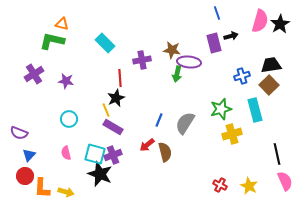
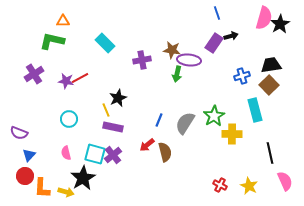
pink semicircle at (260, 21): moved 4 px right, 3 px up
orange triangle at (62, 24): moved 1 px right, 3 px up; rotated 16 degrees counterclockwise
purple rectangle at (214, 43): rotated 48 degrees clockwise
purple ellipse at (189, 62): moved 2 px up
red line at (120, 78): moved 40 px left; rotated 66 degrees clockwise
black star at (116, 98): moved 2 px right
green star at (221, 109): moved 7 px left, 7 px down; rotated 15 degrees counterclockwise
purple rectangle at (113, 127): rotated 18 degrees counterclockwise
yellow cross at (232, 134): rotated 18 degrees clockwise
black line at (277, 154): moved 7 px left, 1 px up
purple cross at (113, 155): rotated 18 degrees counterclockwise
black star at (100, 174): moved 17 px left, 4 px down; rotated 20 degrees clockwise
